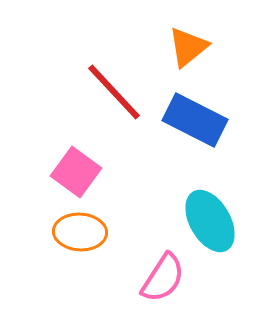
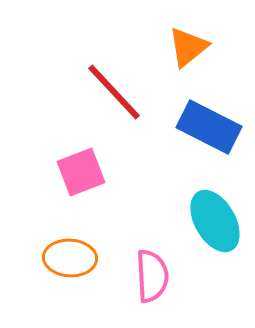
blue rectangle: moved 14 px right, 7 px down
pink square: moved 5 px right; rotated 33 degrees clockwise
cyan ellipse: moved 5 px right
orange ellipse: moved 10 px left, 26 px down
pink semicircle: moved 11 px left, 2 px up; rotated 36 degrees counterclockwise
